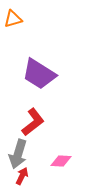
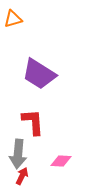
red L-shape: rotated 56 degrees counterclockwise
gray arrow: rotated 12 degrees counterclockwise
